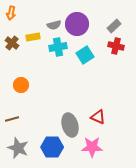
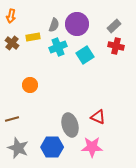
orange arrow: moved 3 px down
gray semicircle: rotated 56 degrees counterclockwise
cyan cross: rotated 12 degrees counterclockwise
orange circle: moved 9 px right
